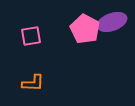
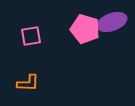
pink pentagon: rotated 12 degrees counterclockwise
orange L-shape: moved 5 px left
